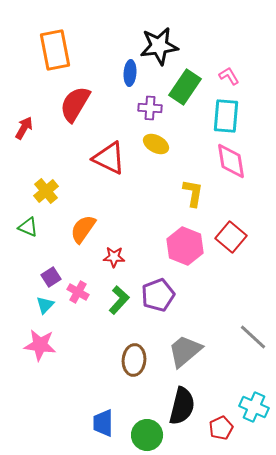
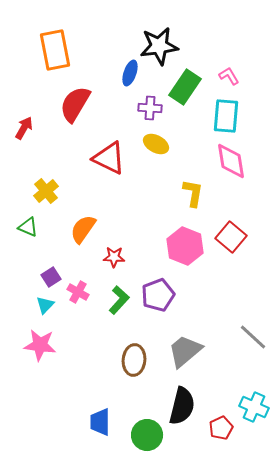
blue ellipse: rotated 15 degrees clockwise
blue trapezoid: moved 3 px left, 1 px up
